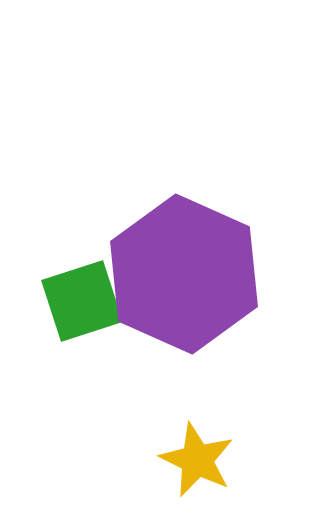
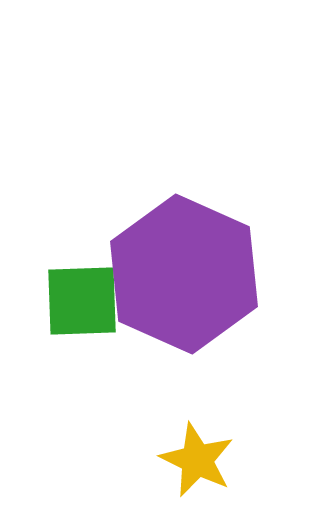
green square: rotated 16 degrees clockwise
